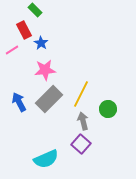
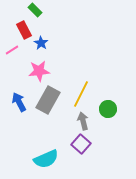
pink star: moved 6 px left, 1 px down
gray rectangle: moved 1 px left, 1 px down; rotated 16 degrees counterclockwise
